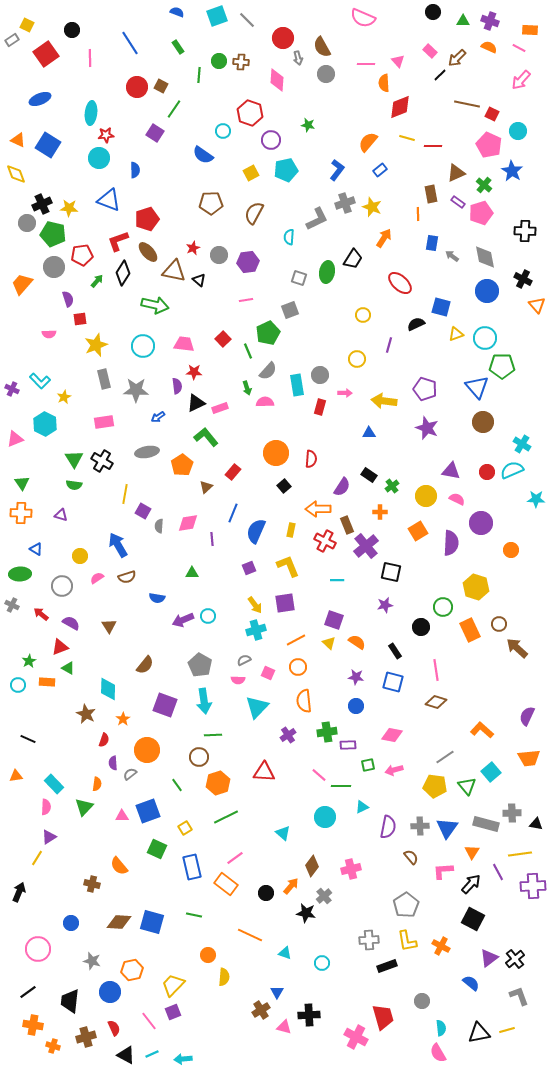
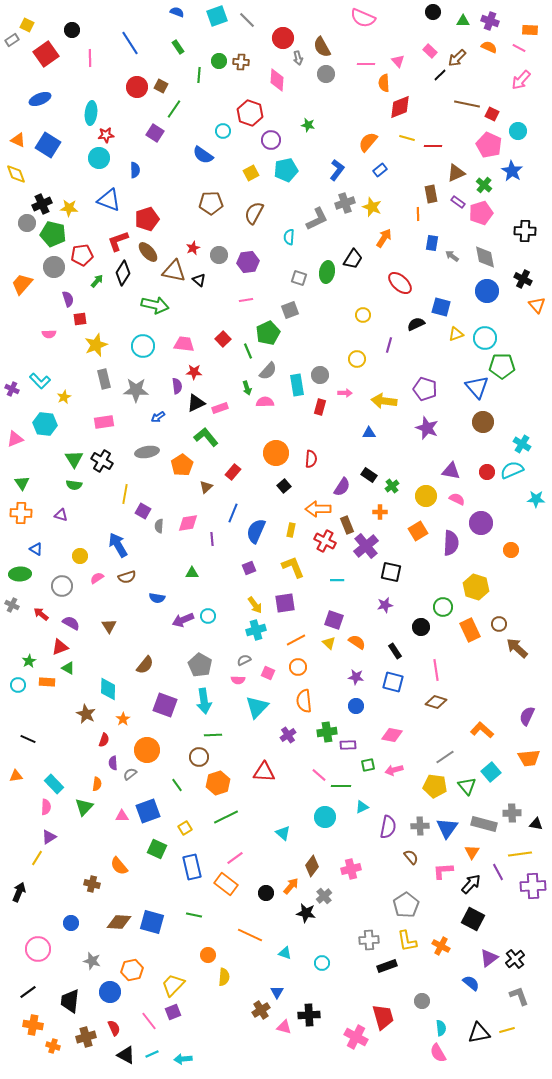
cyan hexagon at (45, 424): rotated 20 degrees counterclockwise
yellow L-shape at (288, 566): moved 5 px right, 1 px down
gray rectangle at (486, 824): moved 2 px left
